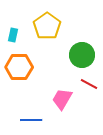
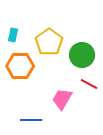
yellow pentagon: moved 2 px right, 16 px down
orange hexagon: moved 1 px right, 1 px up
